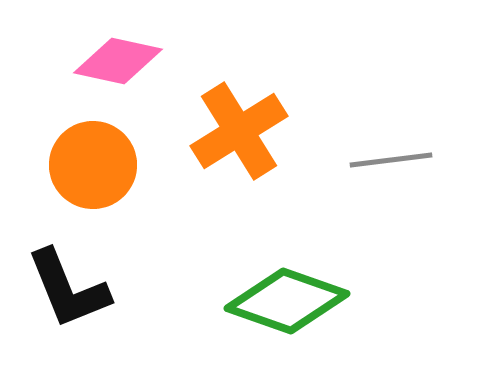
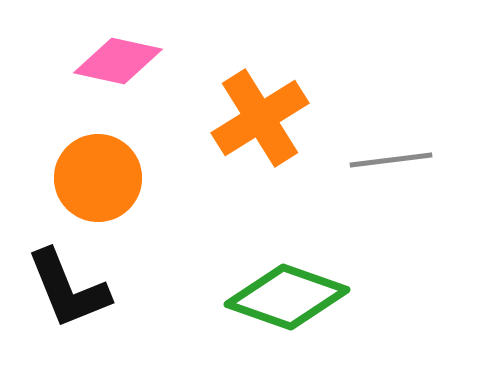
orange cross: moved 21 px right, 13 px up
orange circle: moved 5 px right, 13 px down
green diamond: moved 4 px up
